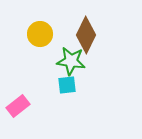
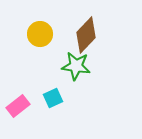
brown diamond: rotated 18 degrees clockwise
green star: moved 5 px right, 5 px down
cyan square: moved 14 px left, 13 px down; rotated 18 degrees counterclockwise
